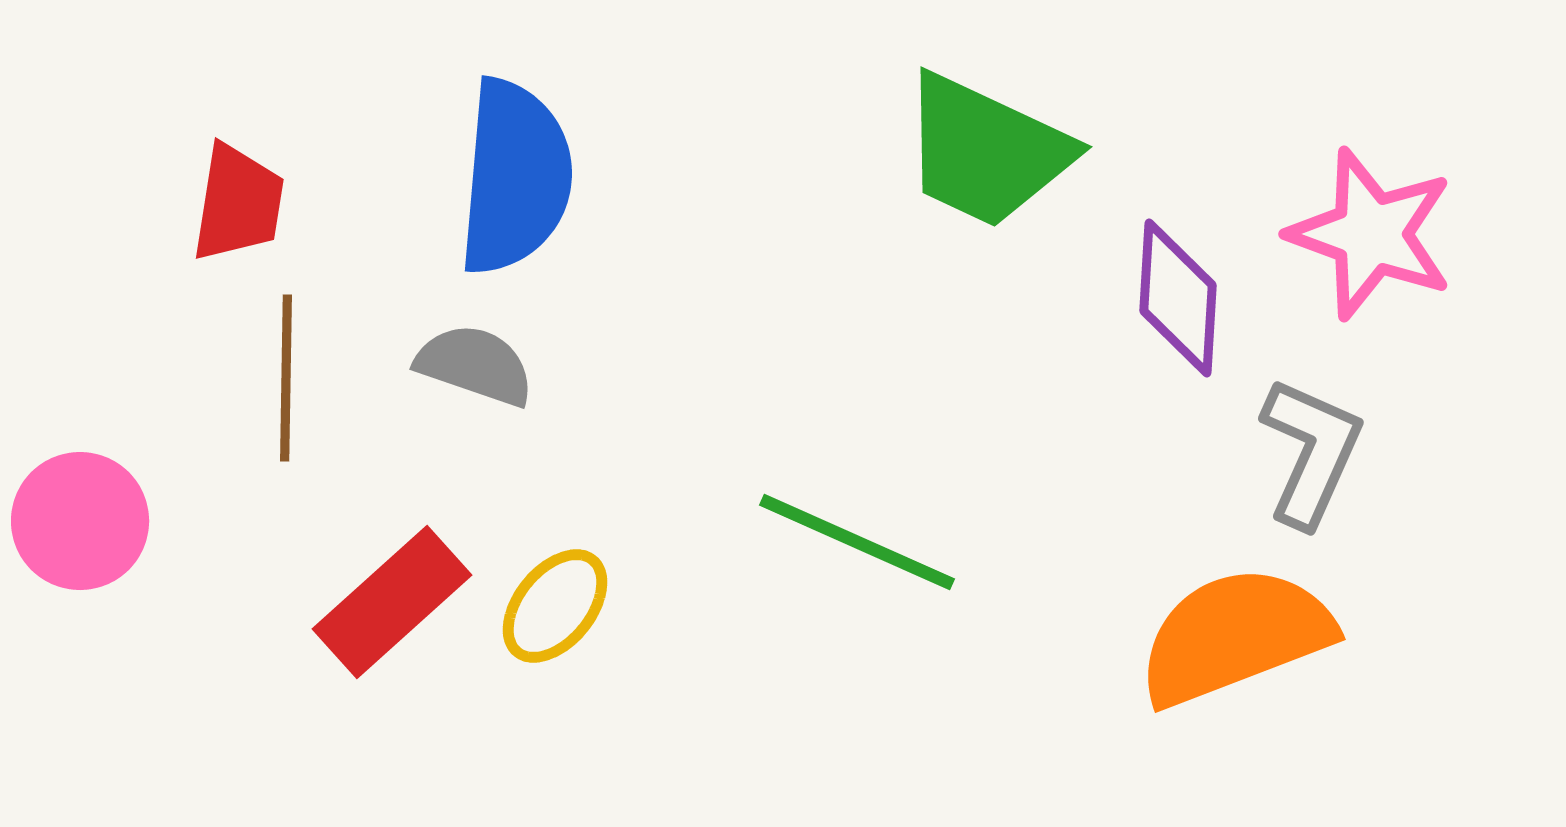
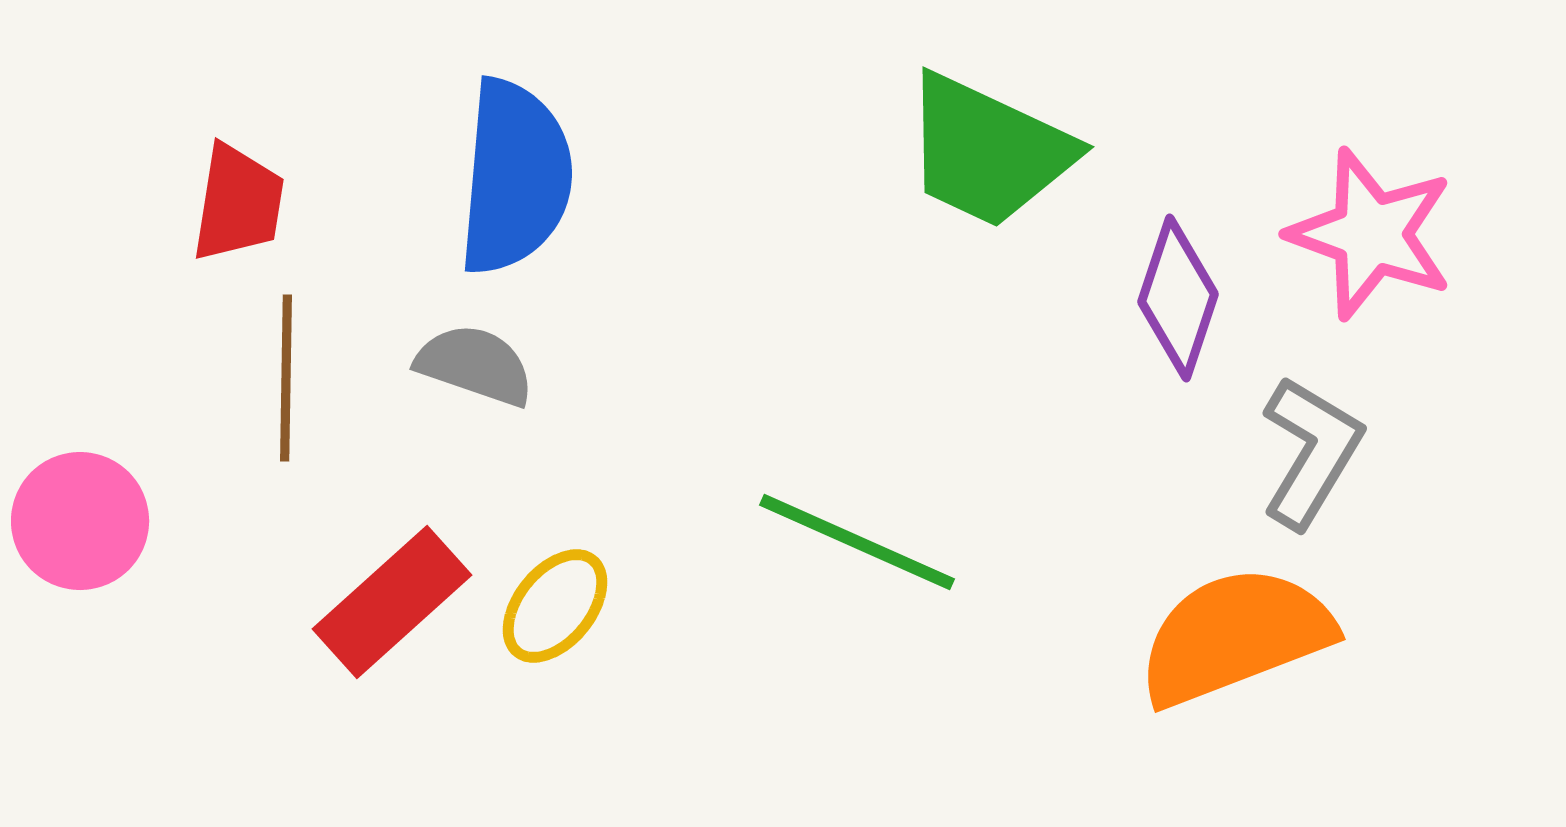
green trapezoid: moved 2 px right
purple diamond: rotated 15 degrees clockwise
gray L-shape: rotated 7 degrees clockwise
